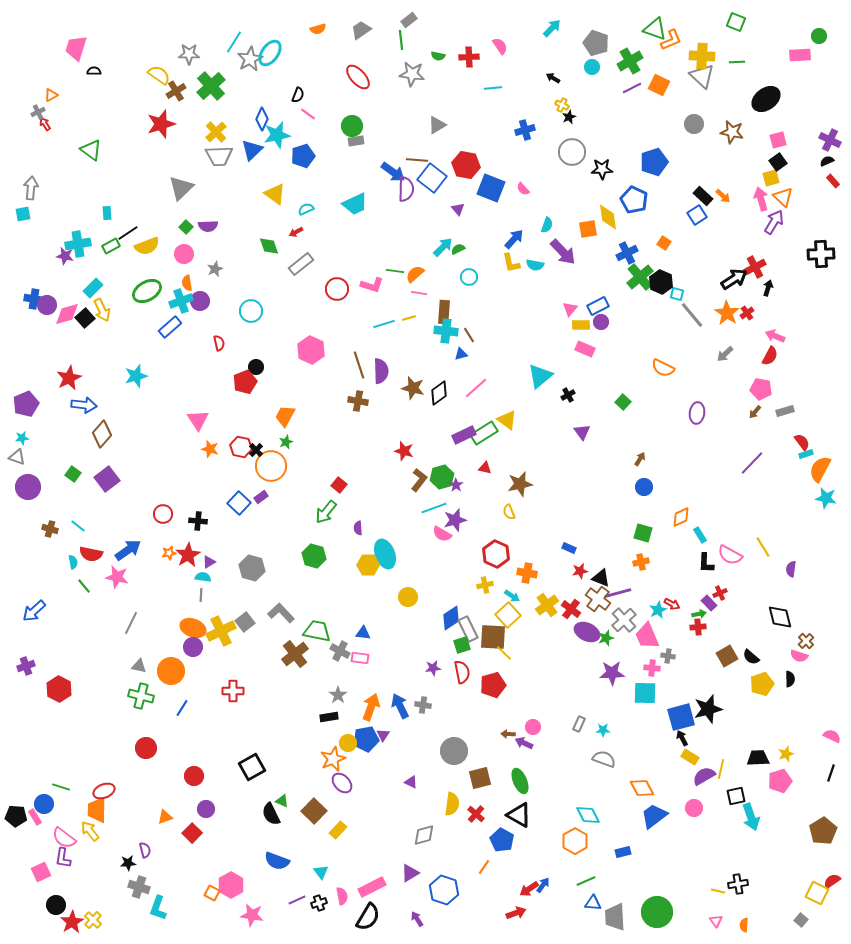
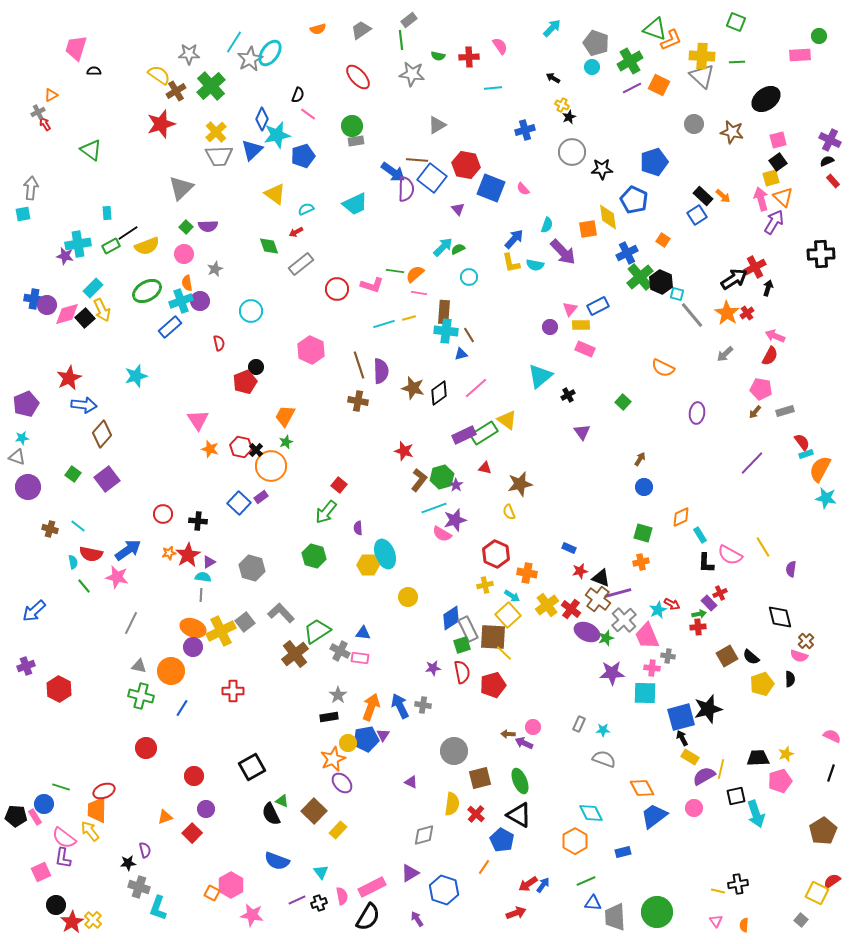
orange square at (664, 243): moved 1 px left, 3 px up
purple circle at (601, 322): moved 51 px left, 5 px down
green trapezoid at (317, 631): rotated 44 degrees counterclockwise
cyan diamond at (588, 815): moved 3 px right, 2 px up
cyan arrow at (751, 817): moved 5 px right, 3 px up
red arrow at (529, 889): moved 1 px left, 5 px up
